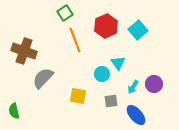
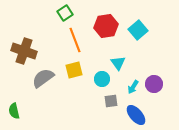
red hexagon: rotated 15 degrees clockwise
cyan circle: moved 5 px down
gray semicircle: rotated 10 degrees clockwise
yellow square: moved 4 px left, 26 px up; rotated 24 degrees counterclockwise
